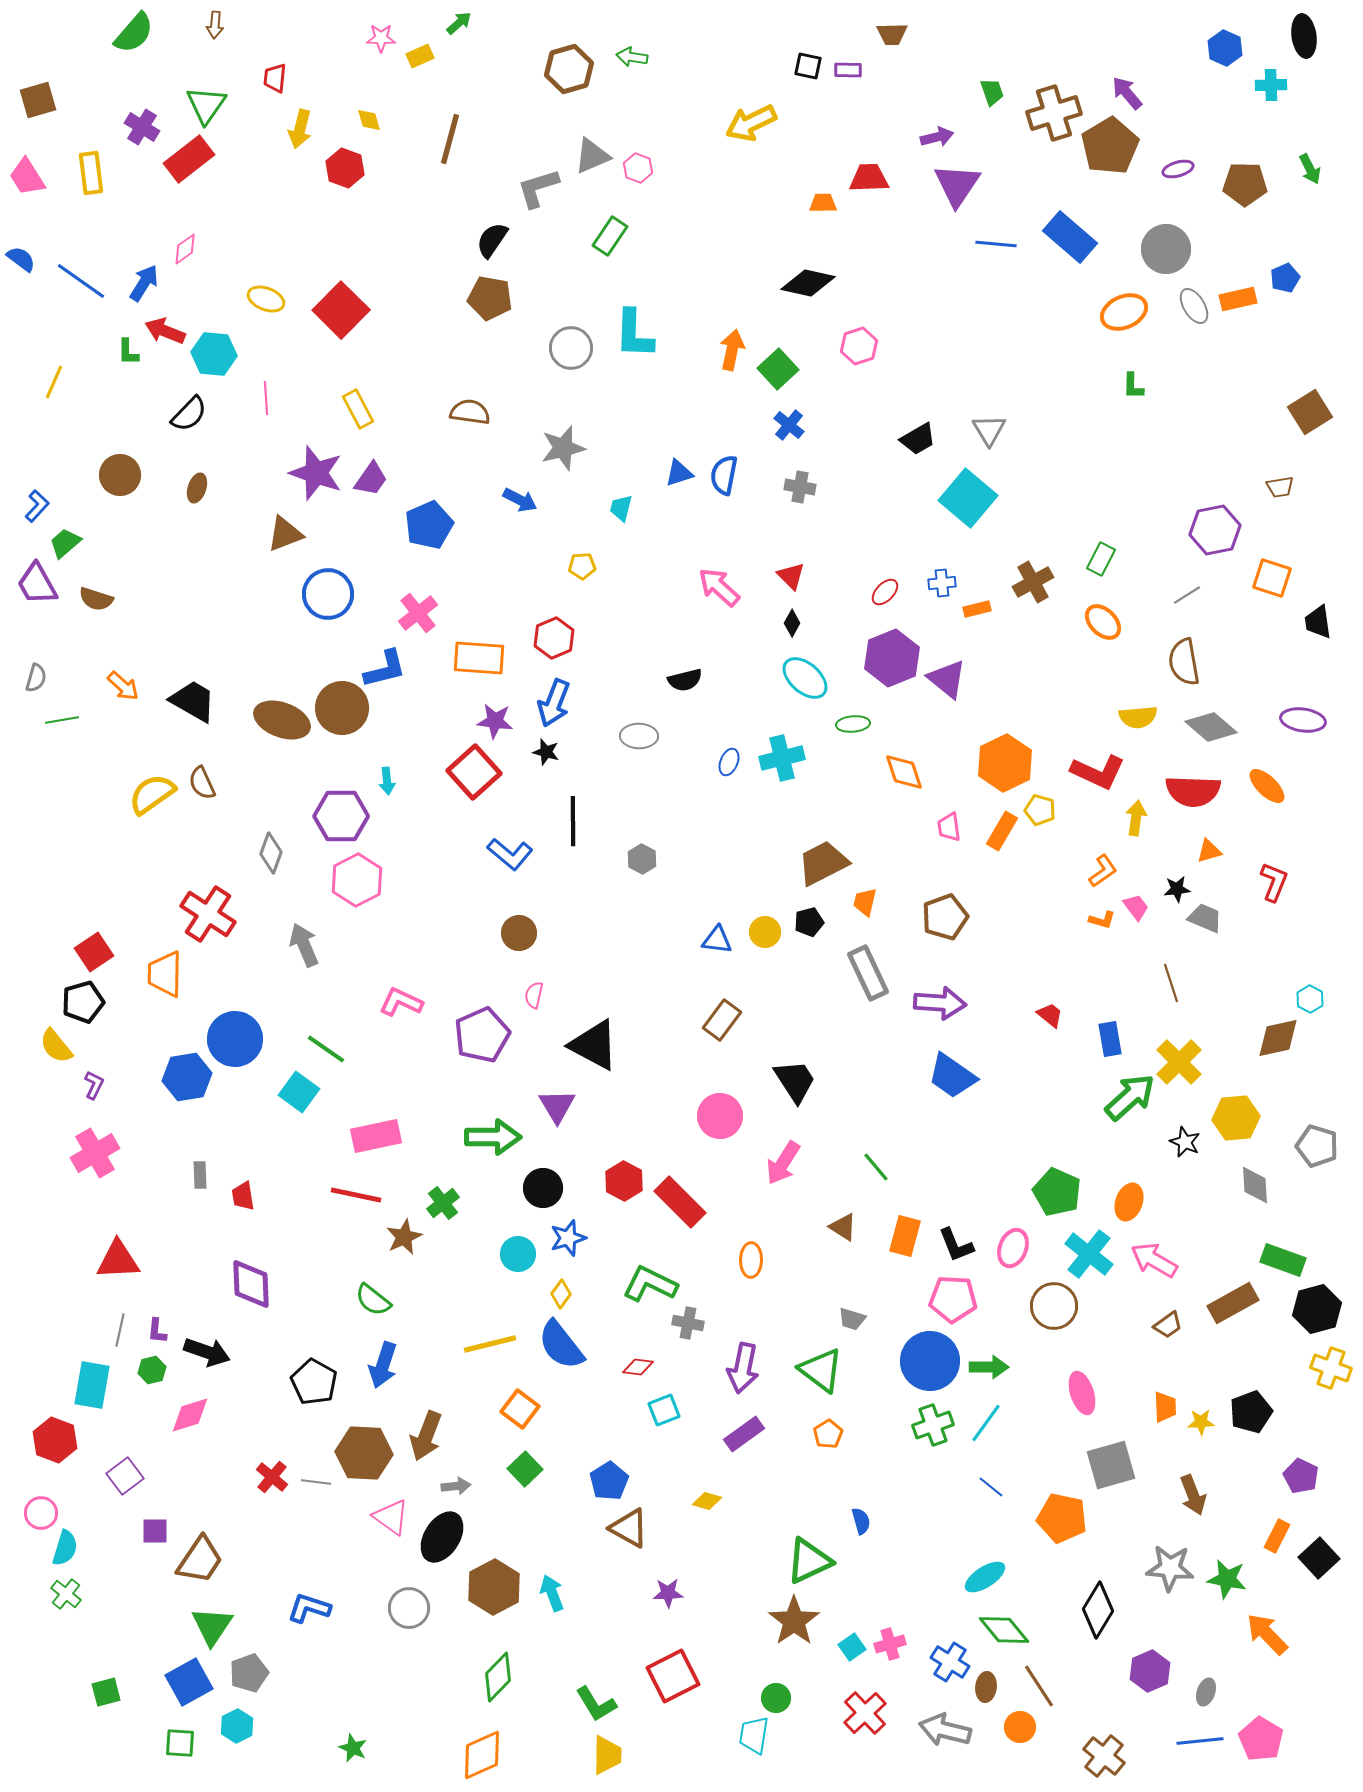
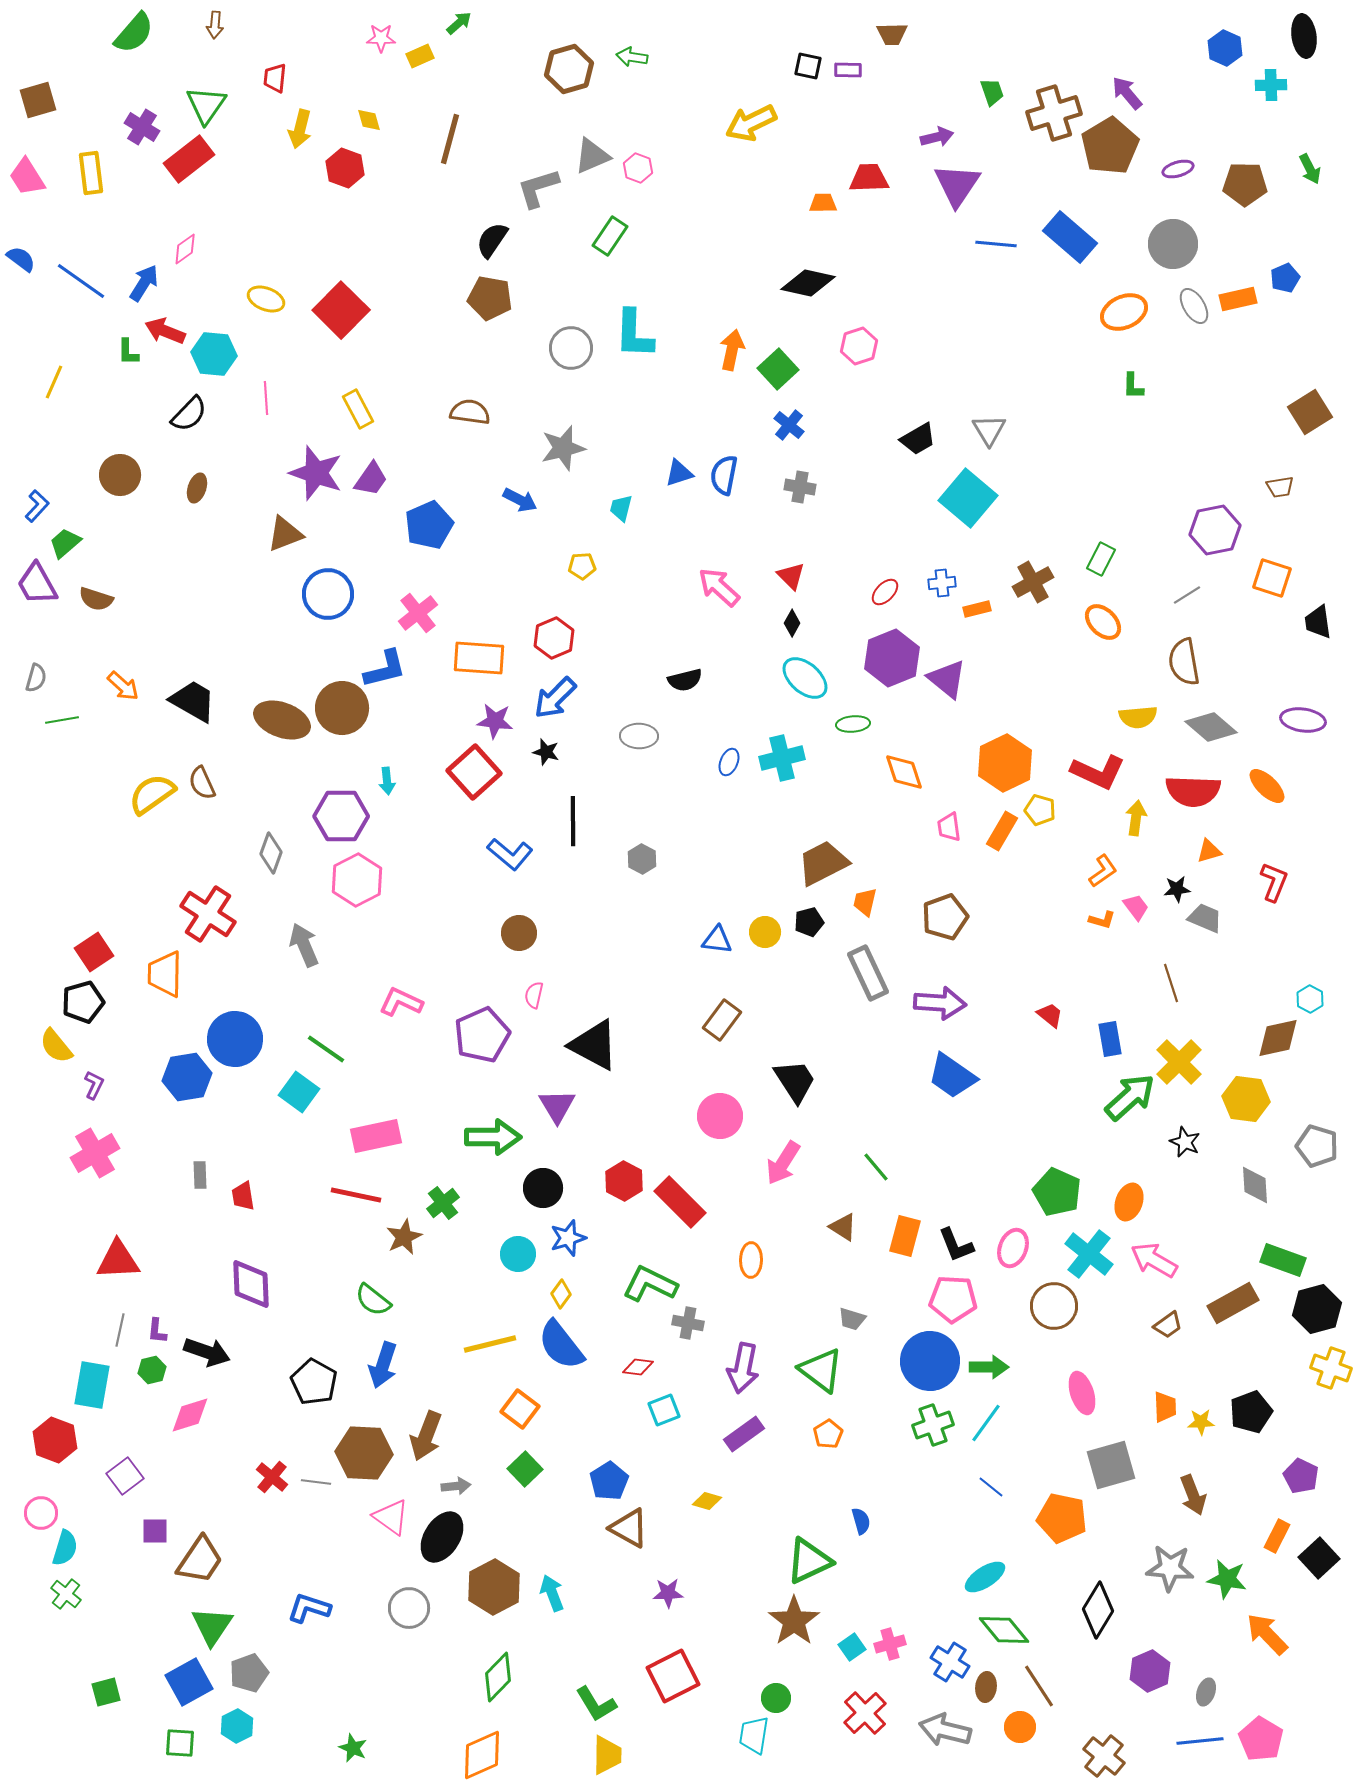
gray circle at (1166, 249): moved 7 px right, 5 px up
blue arrow at (554, 703): moved 1 px right, 5 px up; rotated 24 degrees clockwise
yellow hexagon at (1236, 1118): moved 10 px right, 19 px up; rotated 12 degrees clockwise
